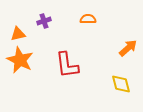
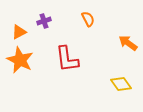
orange semicircle: rotated 63 degrees clockwise
orange triangle: moved 1 px right, 2 px up; rotated 14 degrees counterclockwise
orange arrow: moved 5 px up; rotated 102 degrees counterclockwise
red L-shape: moved 6 px up
yellow diamond: rotated 20 degrees counterclockwise
